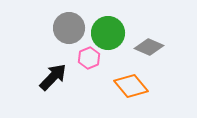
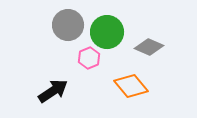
gray circle: moved 1 px left, 3 px up
green circle: moved 1 px left, 1 px up
black arrow: moved 14 px down; rotated 12 degrees clockwise
